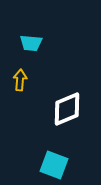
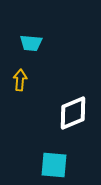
white diamond: moved 6 px right, 4 px down
cyan square: rotated 16 degrees counterclockwise
